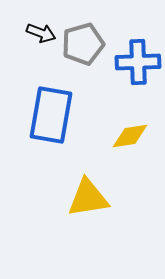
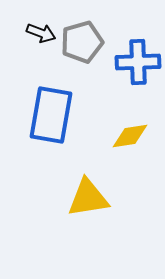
gray pentagon: moved 1 px left, 2 px up
